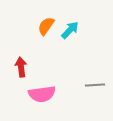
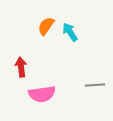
cyan arrow: moved 2 px down; rotated 78 degrees counterclockwise
